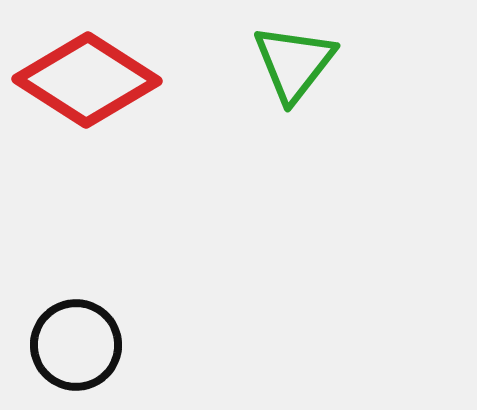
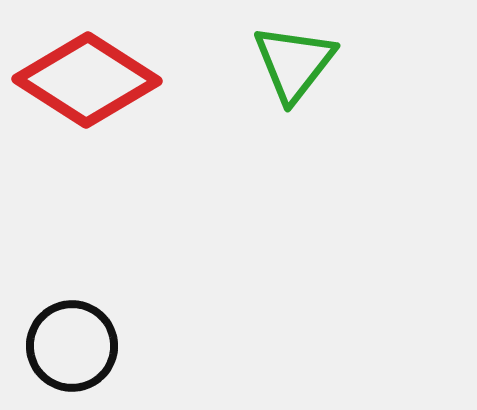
black circle: moved 4 px left, 1 px down
